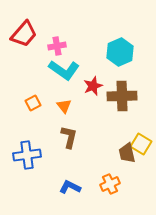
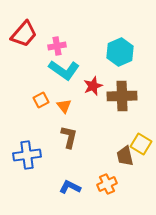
orange square: moved 8 px right, 3 px up
brown trapezoid: moved 2 px left, 3 px down
orange cross: moved 3 px left
